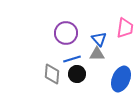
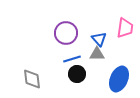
gray diamond: moved 20 px left, 5 px down; rotated 10 degrees counterclockwise
blue ellipse: moved 2 px left
